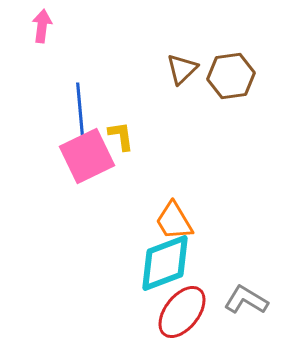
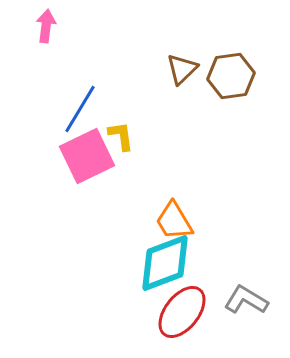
pink arrow: moved 4 px right
blue line: rotated 36 degrees clockwise
